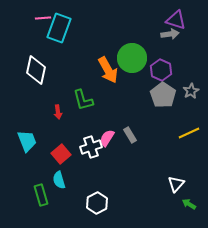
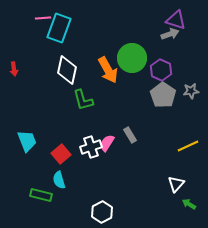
gray arrow: rotated 12 degrees counterclockwise
white diamond: moved 31 px right
gray star: rotated 21 degrees clockwise
red arrow: moved 44 px left, 43 px up
yellow line: moved 1 px left, 13 px down
pink semicircle: moved 5 px down
green rectangle: rotated 60 degrees counterclockwise
white hexagon: moved 5 px right, 9 px down
